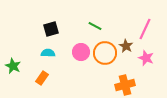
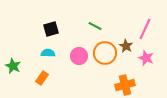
pink circle: moved 2 px left, 4 px down
